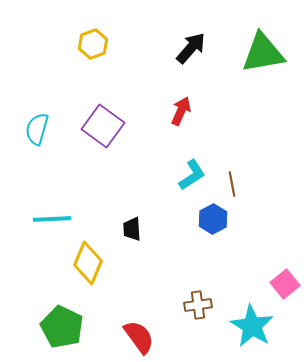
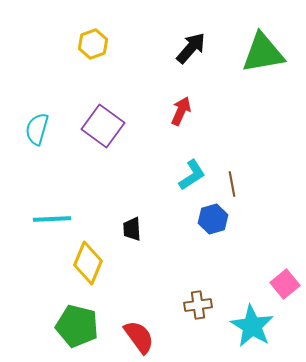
blue hexagon: rotated 12 degrees clockwise
green pentagon: moved 15 px right, 1 px up; rotated 12 degrees counterclockwise
